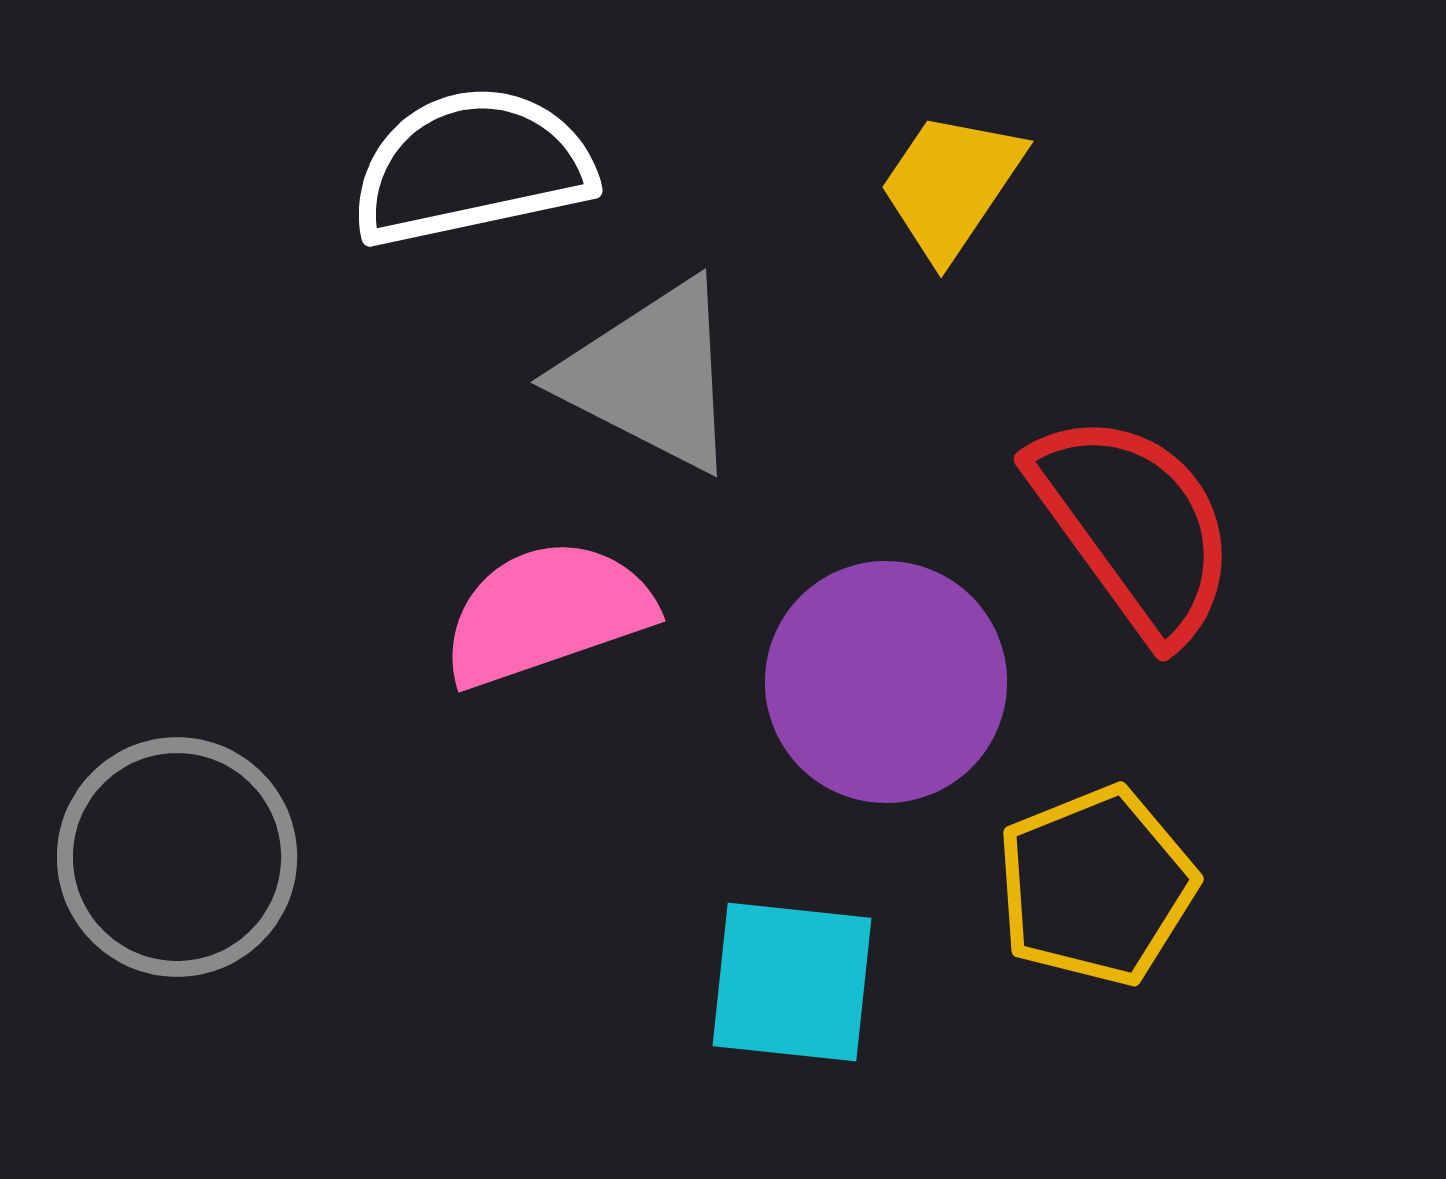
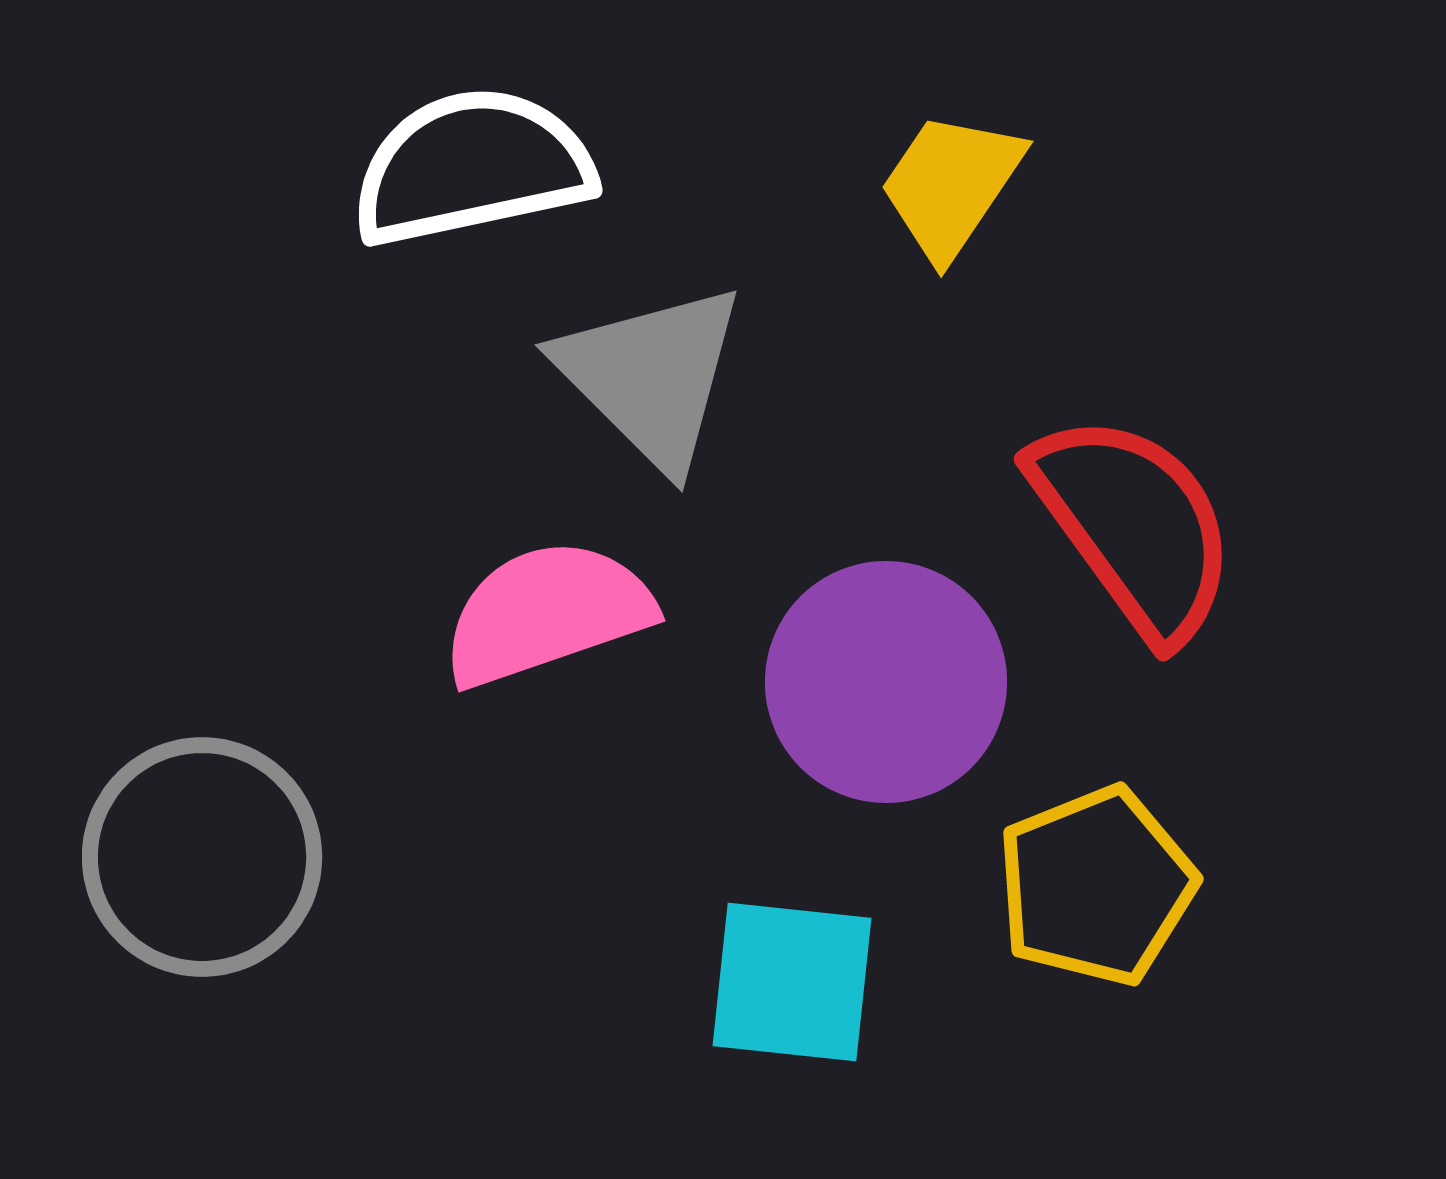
gray triangle: rotated 18 degrees clockwise
gray circle: moved 25 px right
